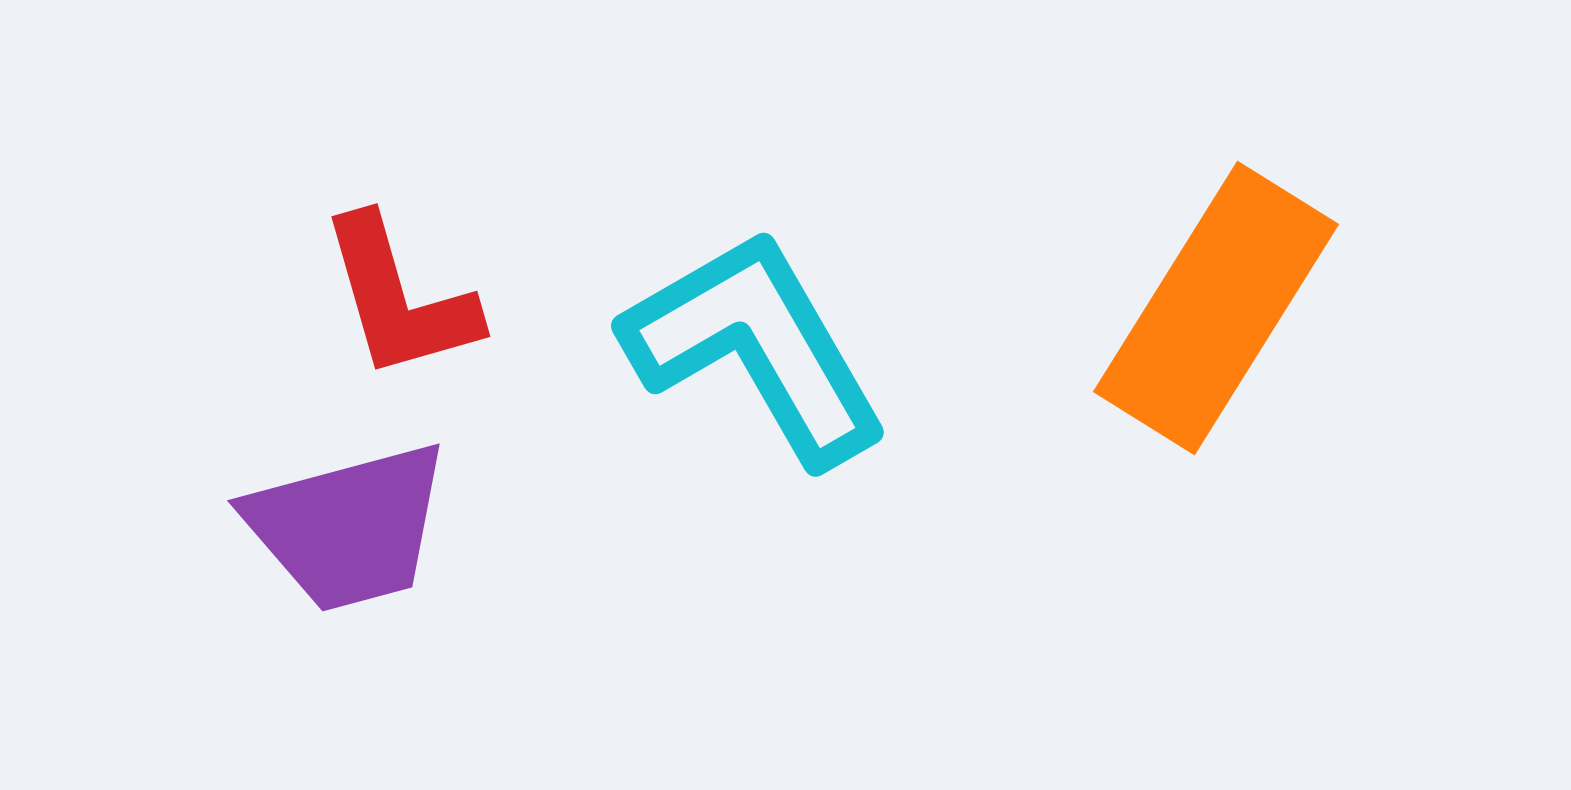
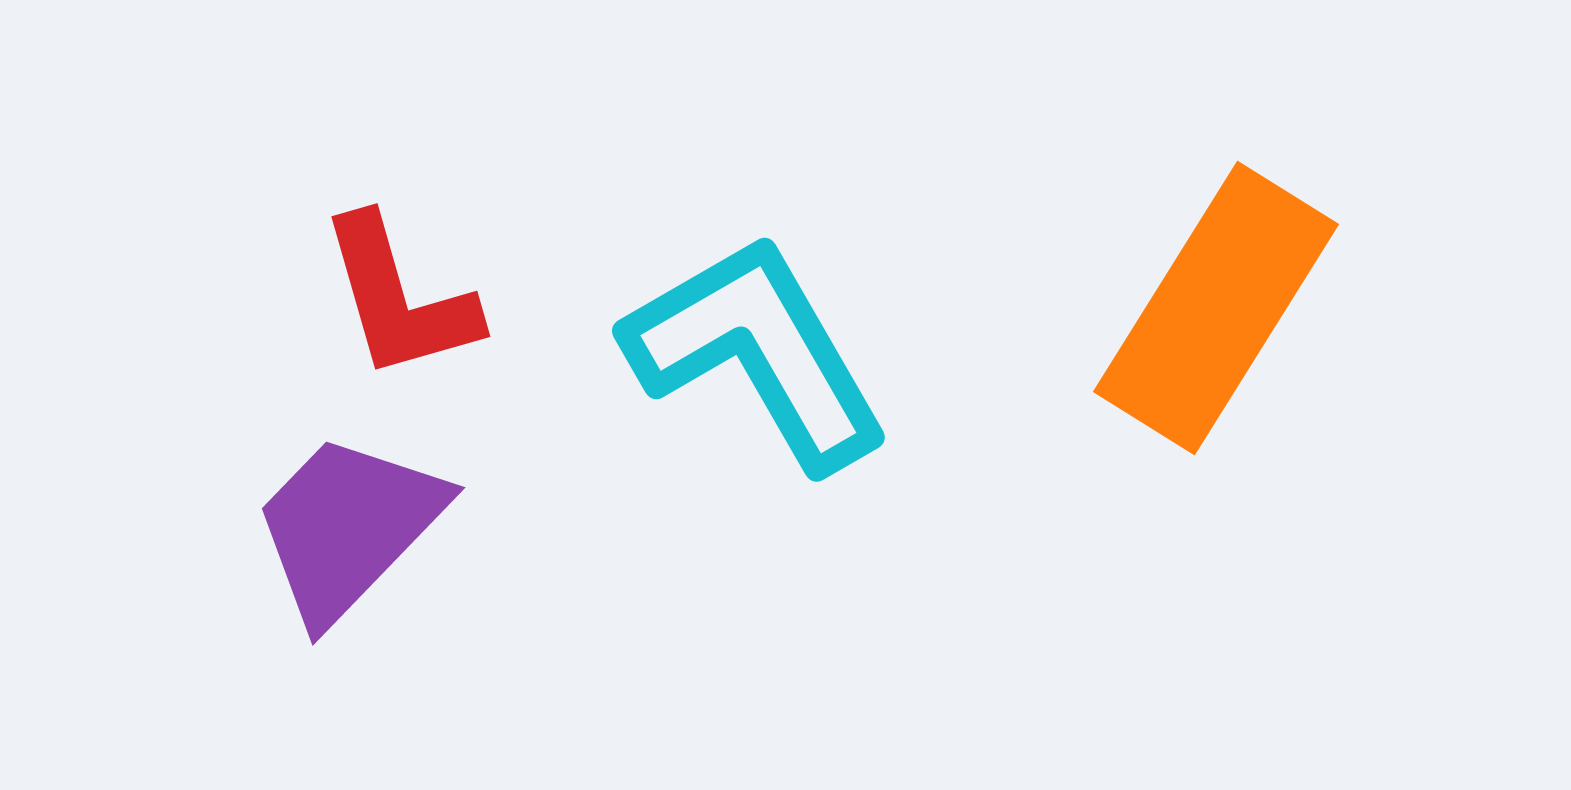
cyan L-shape: moved 1 px right, 5 px down
purple trapezoid: rotated 149 degrees clockwise
